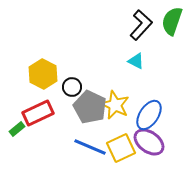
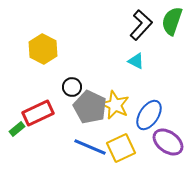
yellow hexagon: moved 25 px up
purple ellipse: moved 19 px right
